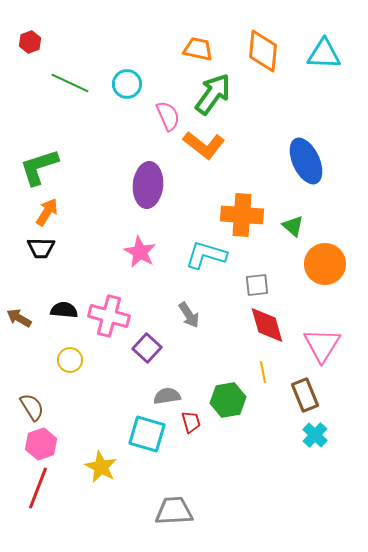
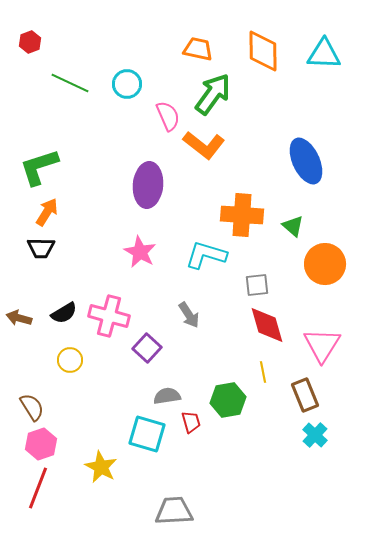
orange diamond: rotated 6 degrees counterclockwise
black semicircle: moved 3 px down; rotated 144 degrees clockwise
brown arrow: rotated 15 degrees counterclockwise
